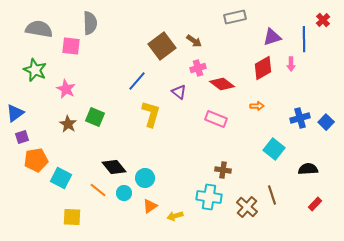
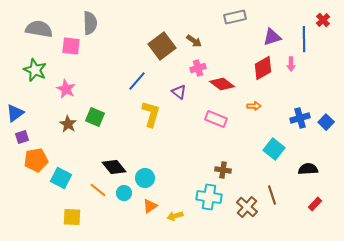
orange arrow at (257, 106): moved 3 px left
